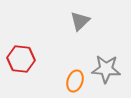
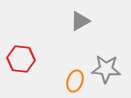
gray triangle: rotated 15 degrees clockwise
